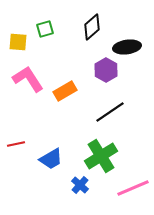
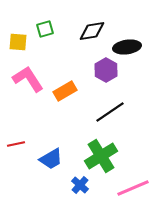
black diamond: moved 4 px down; rotated 32 degrees clockwise
